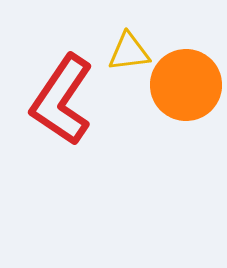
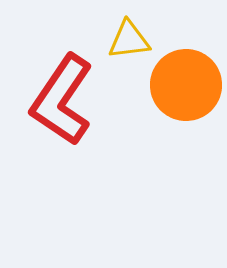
yellow triangle: moved 12 px up
